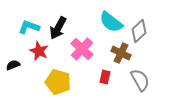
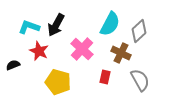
cyan semicircle: moved 1 px left, 2 px down; rotated 100 degrees counterclockwise
black arrow: moved 2 px left, 3 px up
